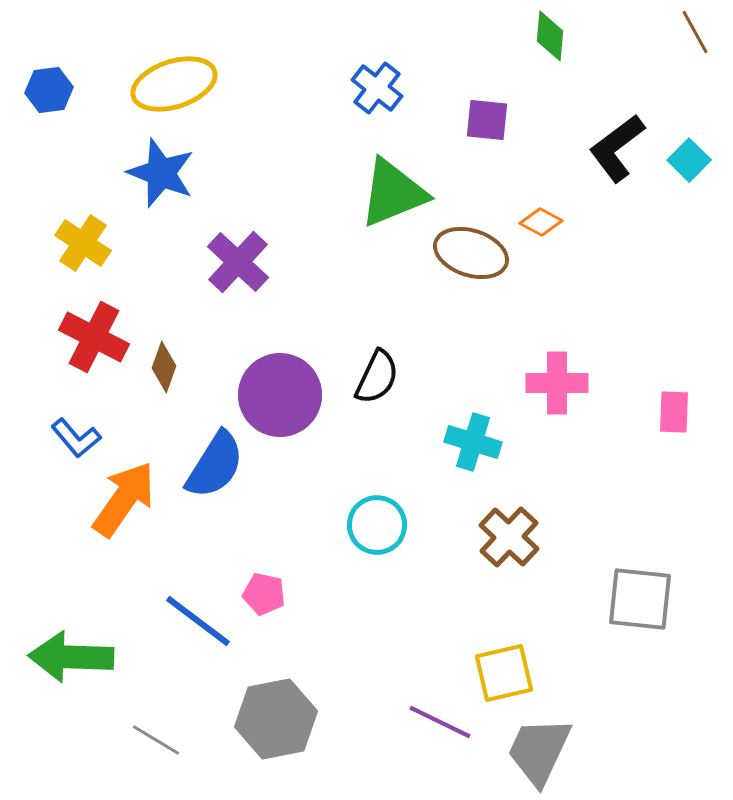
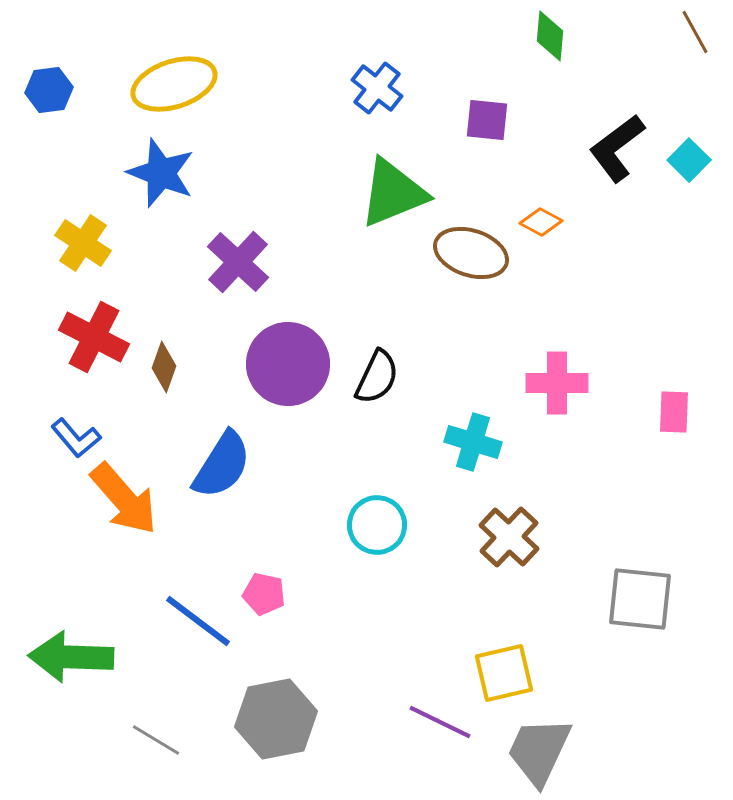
purple circle: moved 8 px right, 31 px up
blue semicircle: moved 7 px right
orange arrow: rotated 104 degrees clockwise
